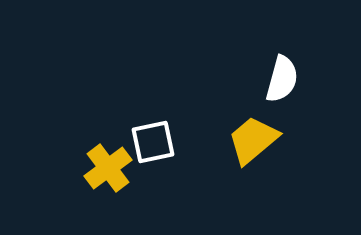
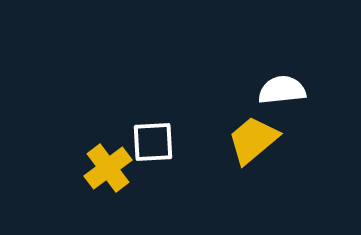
white semicircle: moved 11 px down; rotated 111 degrees counterclockwise
white square: rotated 9 degrees clockwise
